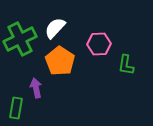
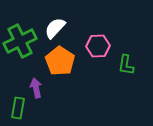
green cross: moved 2 px down
pink hexagon: moved 1 px left, 2 px down
green rectangle: moved 2 px right
